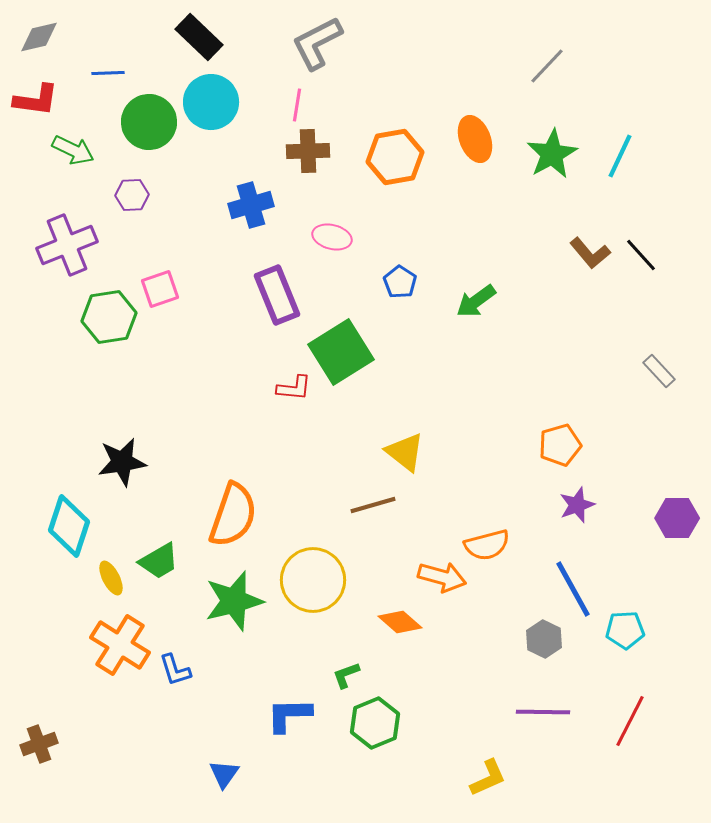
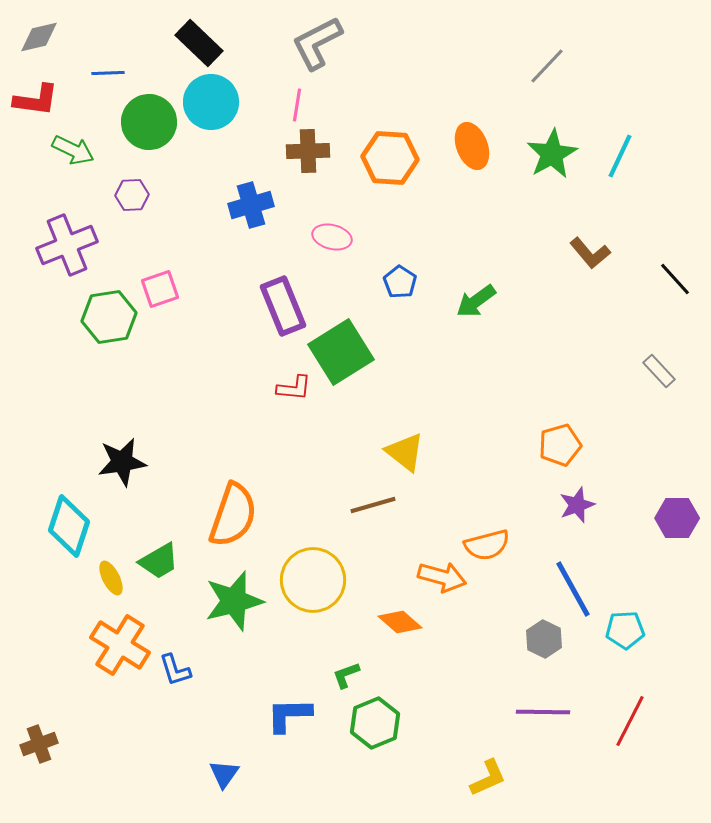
black rectangle at (199, 37): moved 6 px down
orange ellipse at (475, 139): moved 3 px left, 7 px down
orange hexagon at (395, 157): moved 5 px left, 1 px down; rotated 14 degrees clockwise
black line at (641, 255): moved 34 px right, 24 px down
purple rectangle at (277, 295): moved 6 px right, 11 px down
